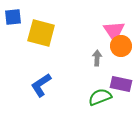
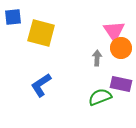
orange circle: moved 2 px down
